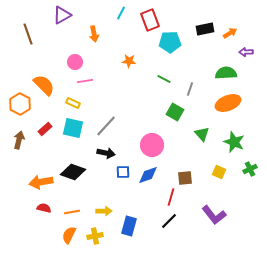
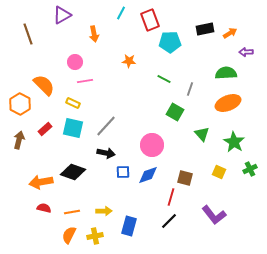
green star at (234, 142): rotated 10 degrees clockwise
brown square at (185, 178): rotated 21 degrees clockwise
